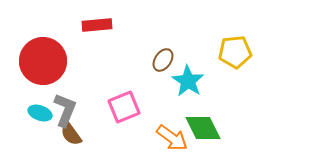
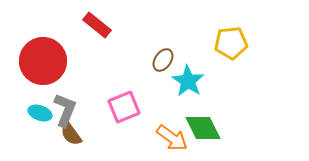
red rectangle: rotated 44 degrees clockwise
yellow pentagon: moved 4 px left, 9 px up
